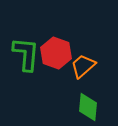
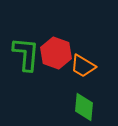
orange trapezoid: rotated 108 degrees counterclockwise
green diamond: moved 4 px left
